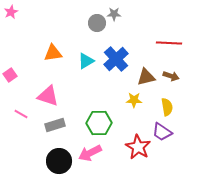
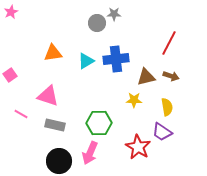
red line: rotated 65 degrees counterclockwise
blue cross: rotated 35 degrees clockwise
gray rectangle: rotated 30 degrees clockwise
pink arrow: rotated 40 degrees counterclockwise
